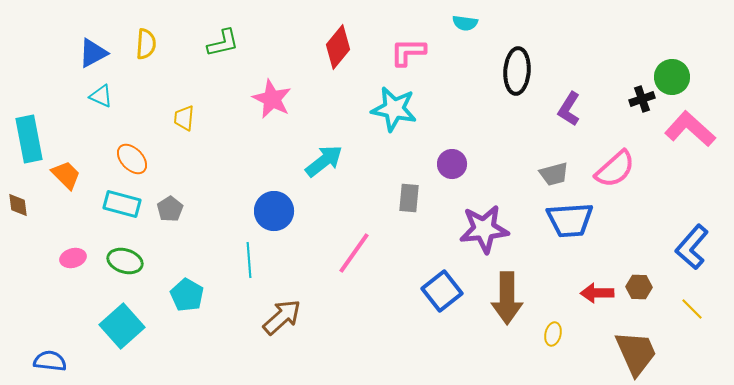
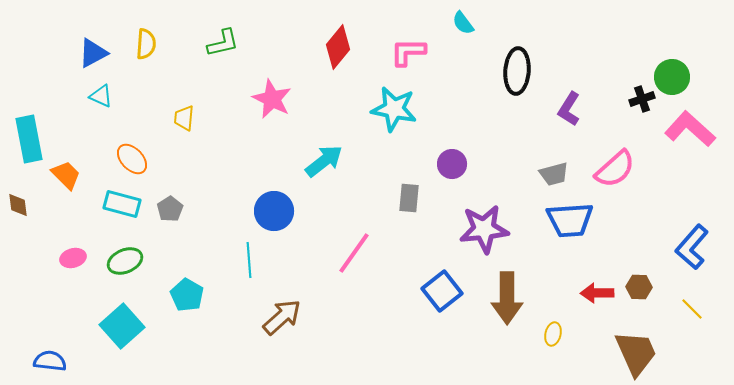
cyan semicircle at (465, 23): moved 2 px left; rotated 45 degrees clockwise
green ellipse at (125, 261): rotated 40 degrees counterclockwise
